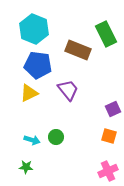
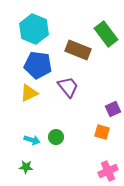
green rectangle: rotated 10 degrees counterclockwise
purple trapezoid: moved 3 px up
orange square: moved 7 px left, 4 px up
